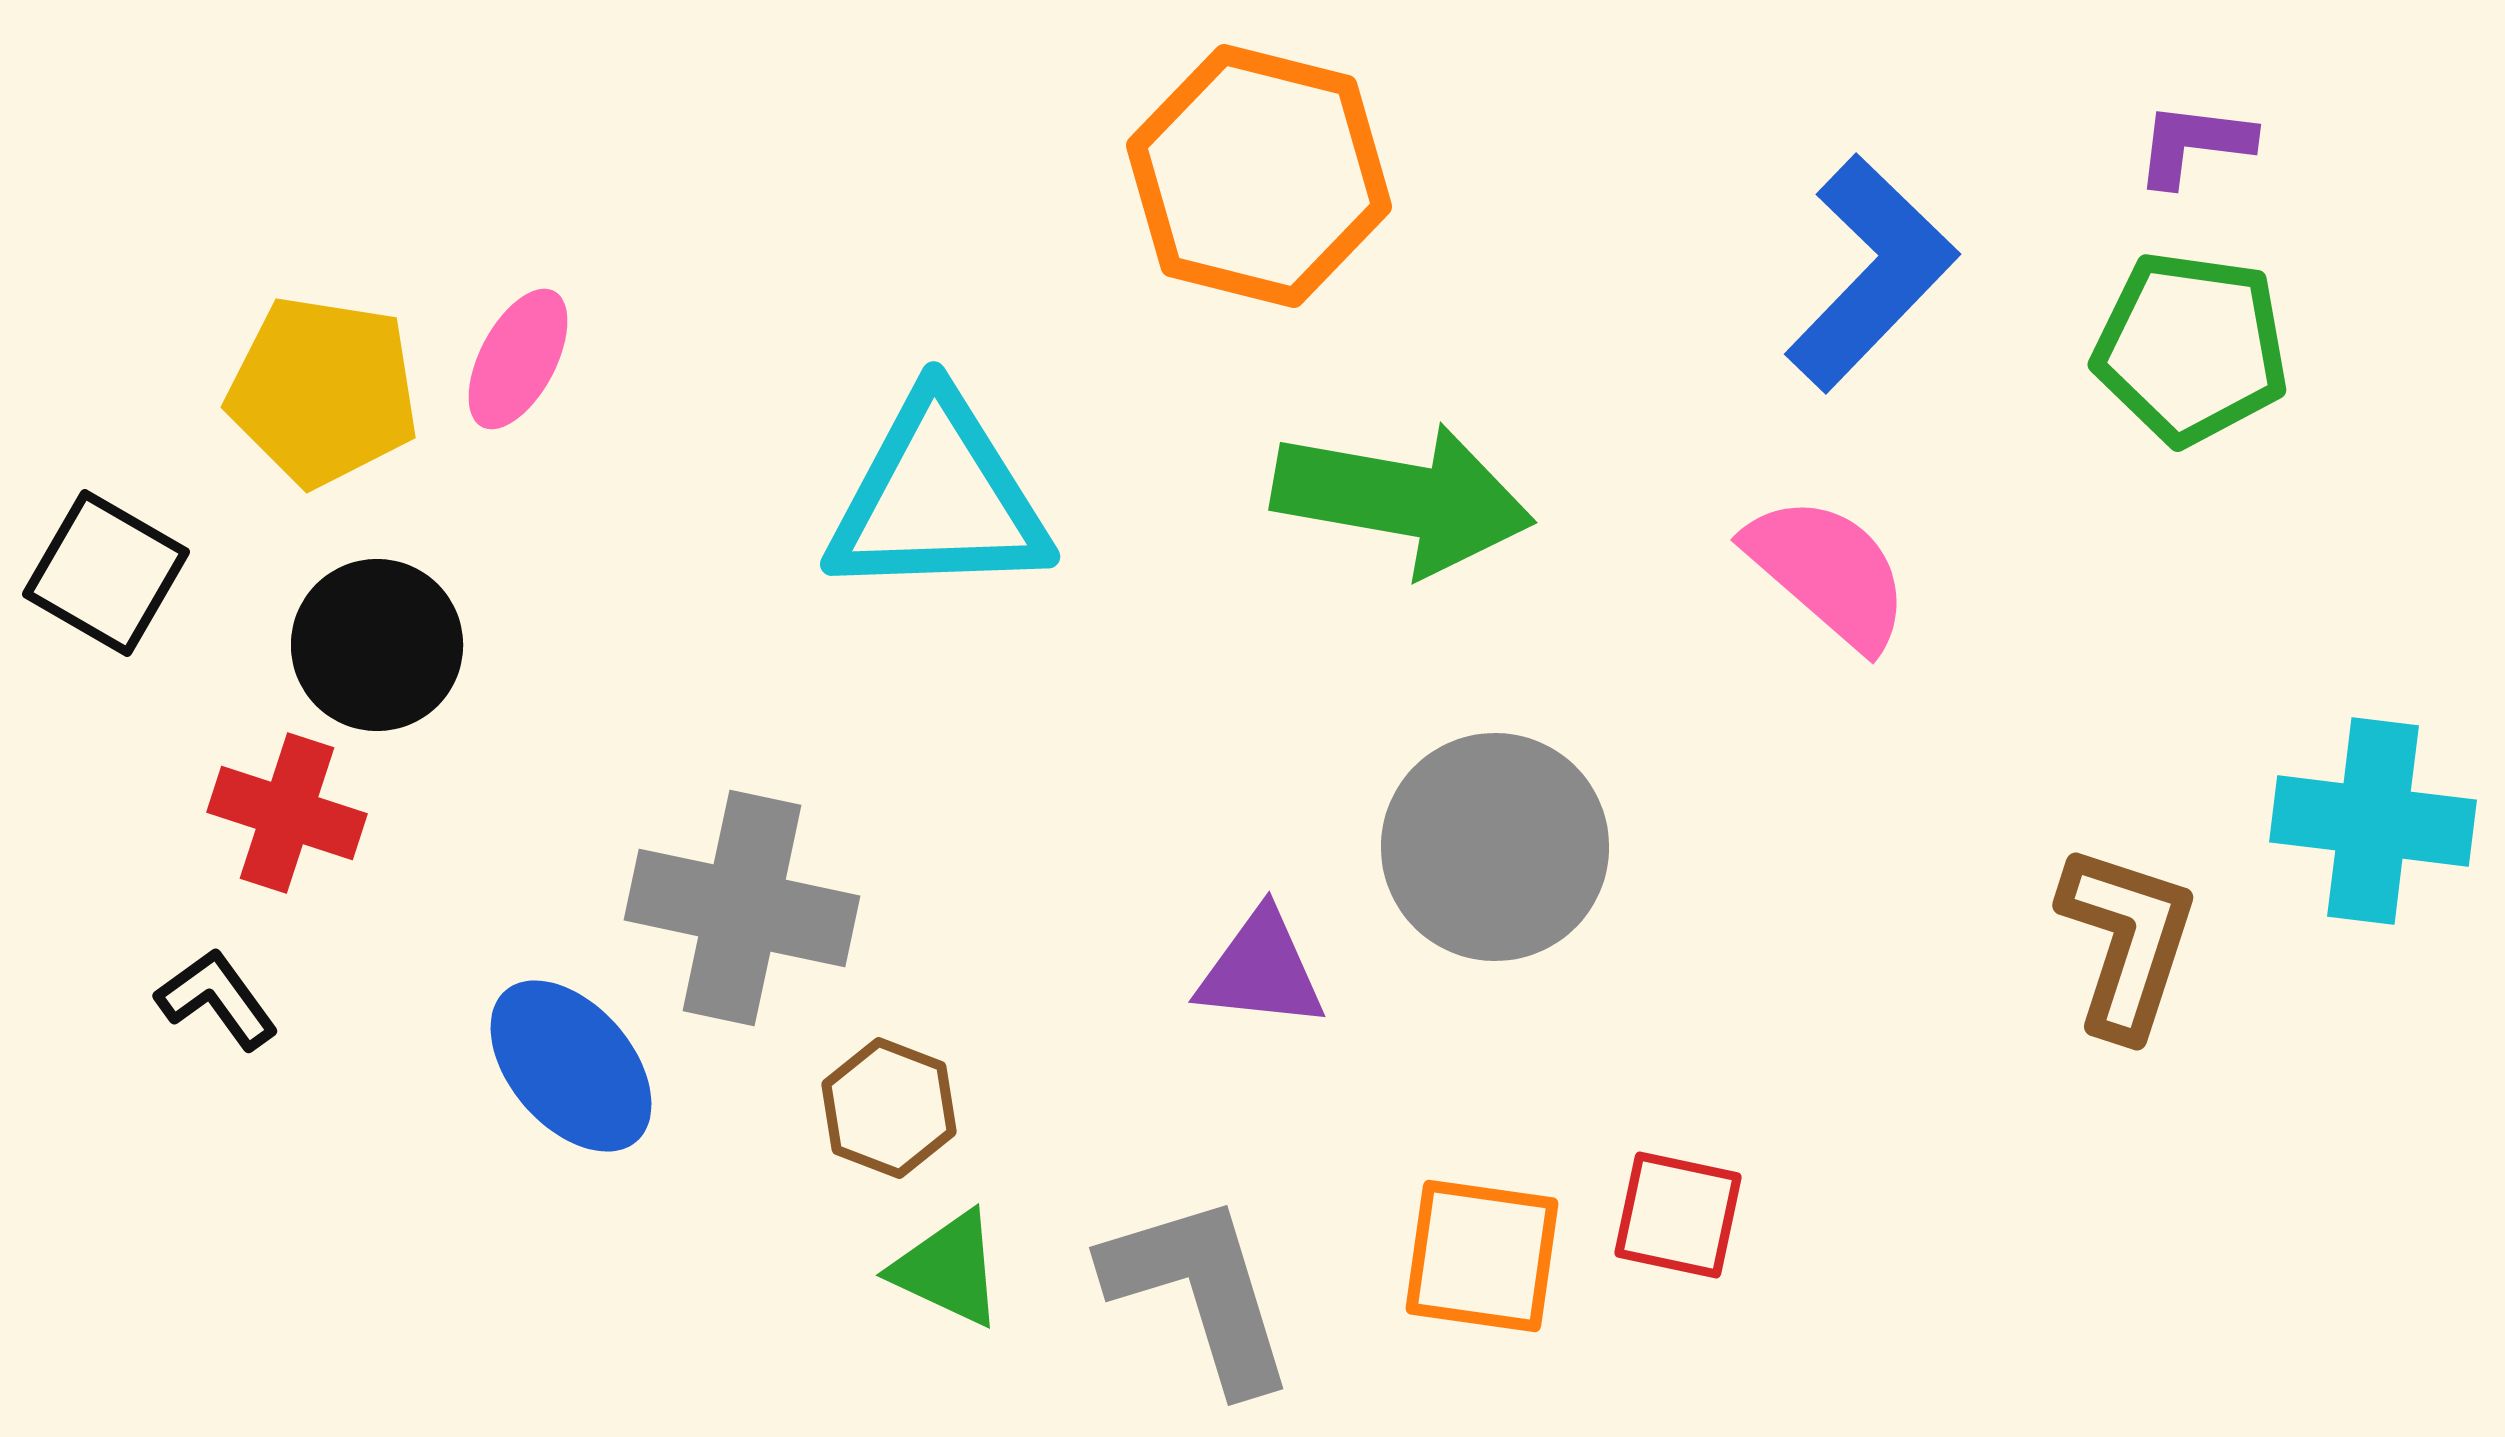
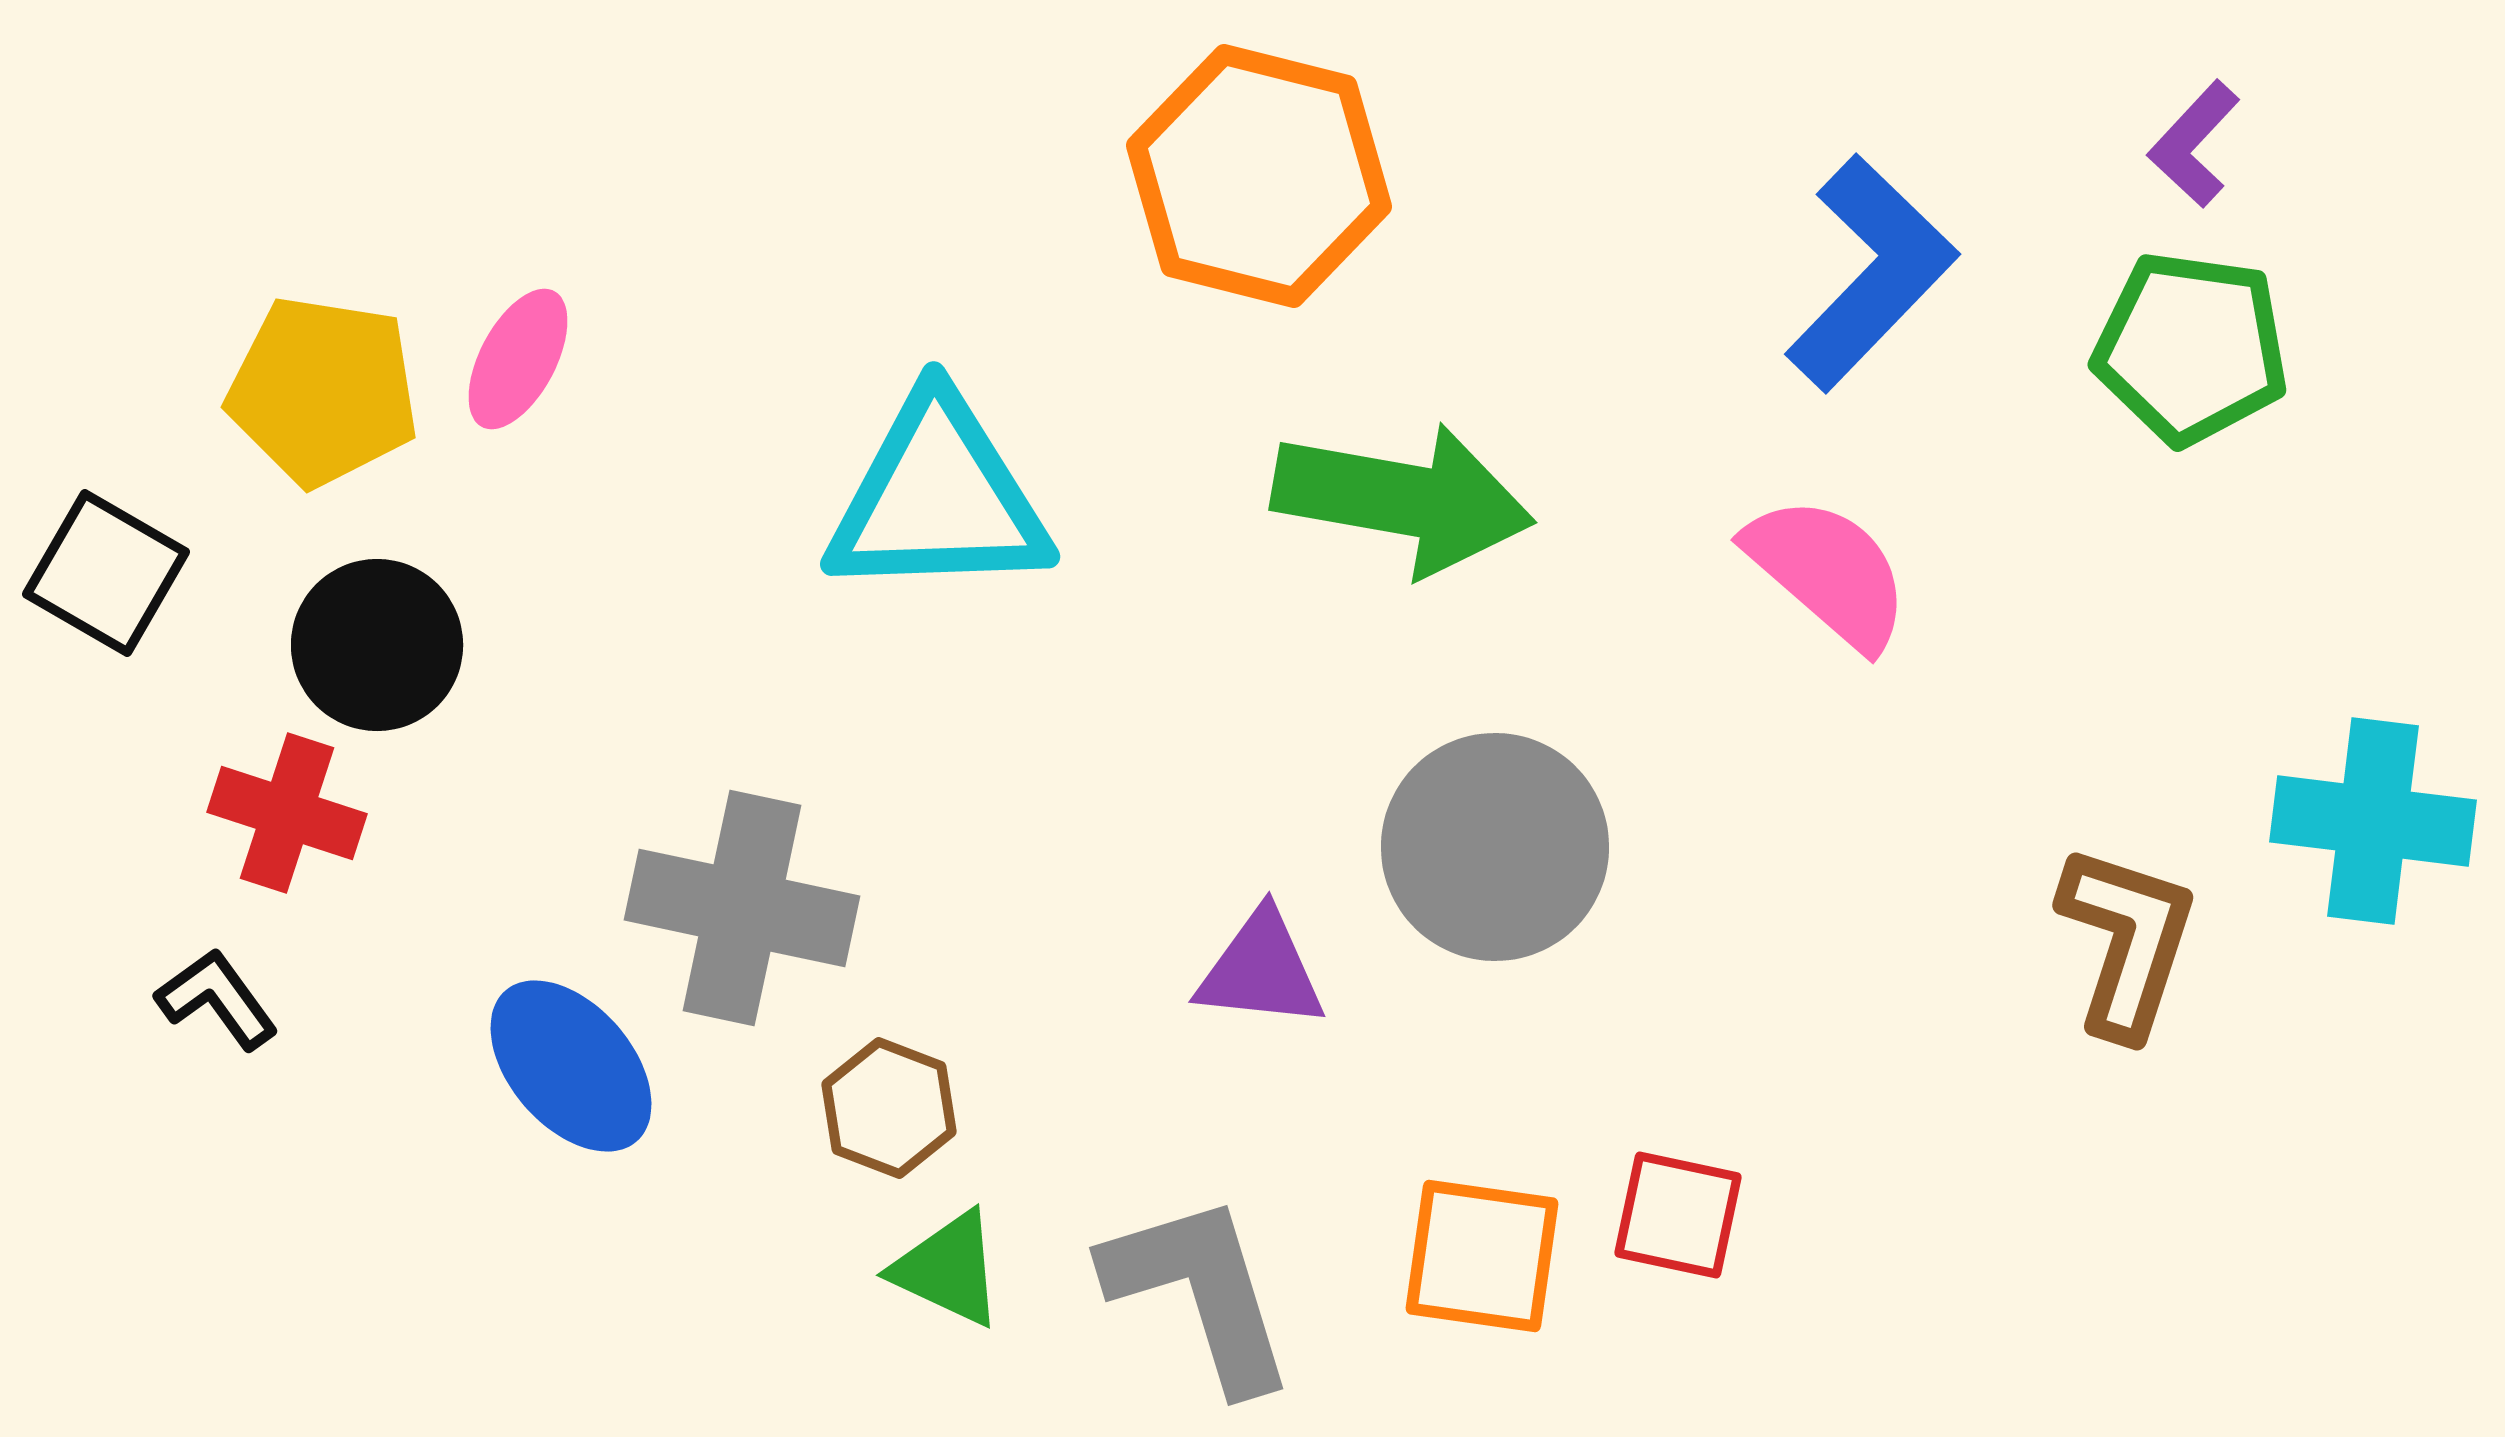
purple L-shape: rotated 54 degrees counterclockwise
